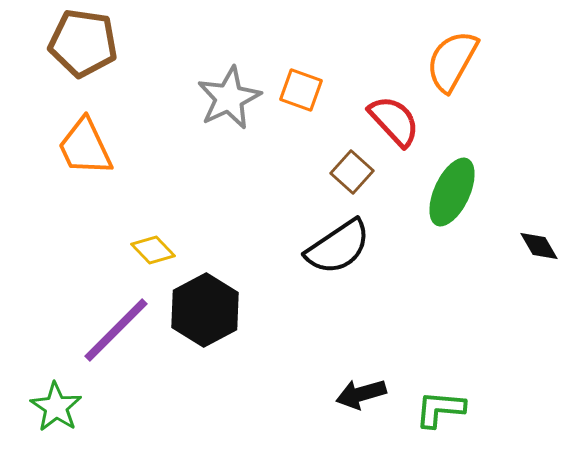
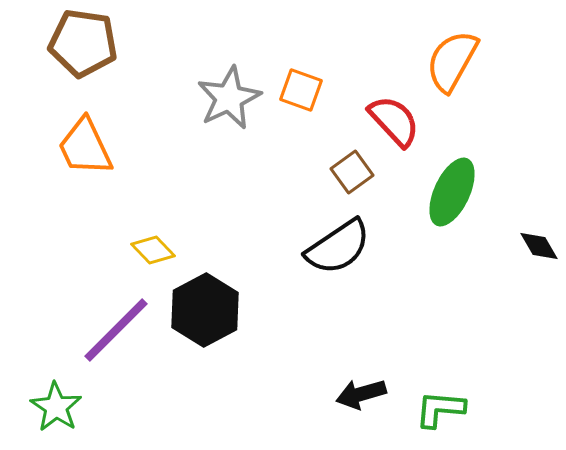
brown square: rotated 12 degrees clockwise
